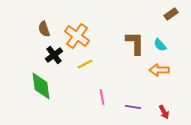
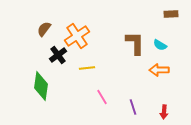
brown rectangle: rotated 32 degrees clockwise
brown semicircle: rotated 56 degrees clockwise
orange cross: rotated 20 degrees clockwise
cyan semicircle: rotated 16 degrees counterclockwise
black cross: moved 4 px right
yellow line: moved 2 px right, 4 px down; rotated 21 degrees clockwise
green diamond: rotated 16 degrees clockwise
pink line: rotated 21 degrees counterclockwise
purple line: rotated 63 degrees clockwise
red arrow: rotated 32 degrees clockwise
